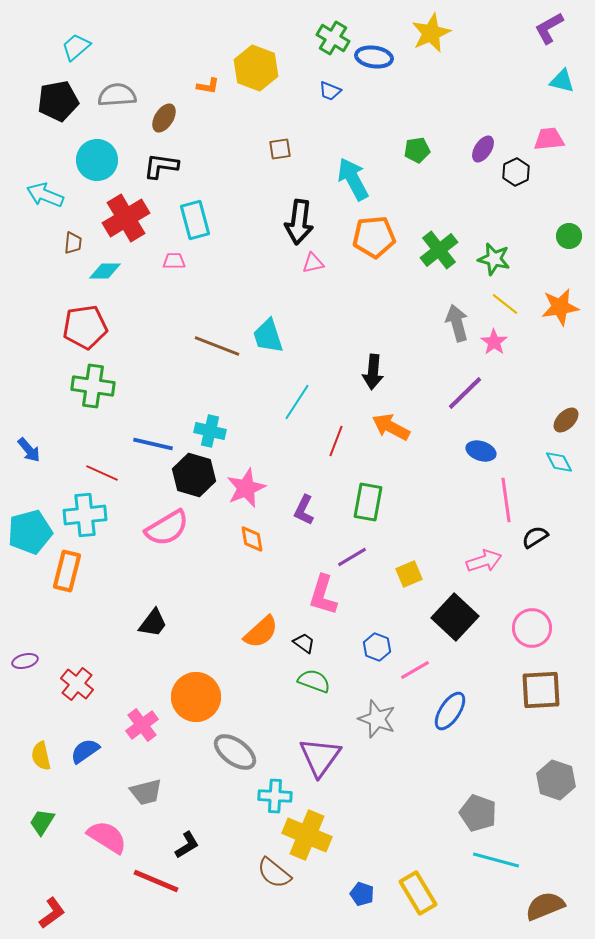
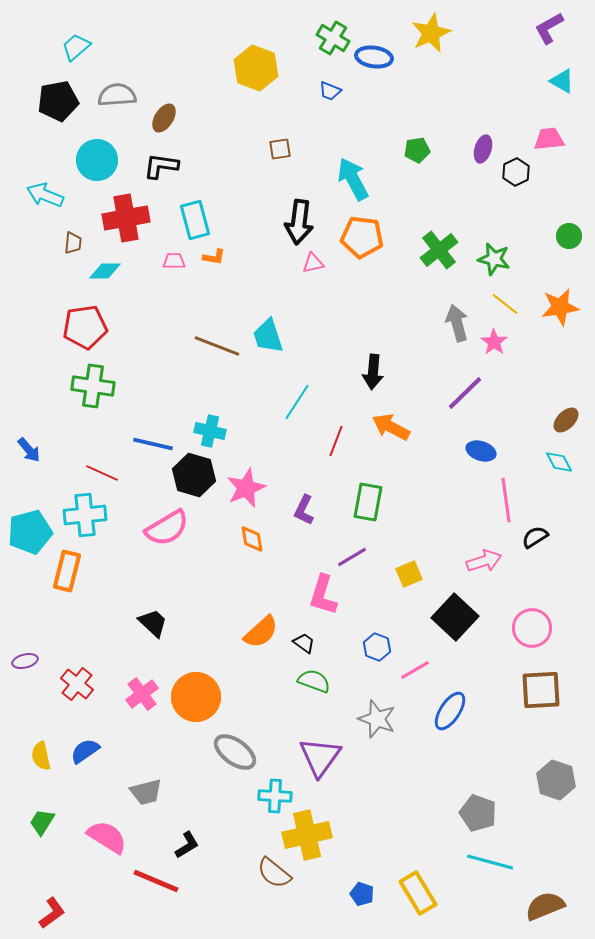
cyan triangle at (562, 81): rotated 16 degrees clockwise
orange L-shape at (208, 86): moved 6 px right, 171 px down
purple ellipse at (483, 149): rotated 16 degrees counterclockwise
red cross at (126, 218): rotated 21 degrees clockwise
orange pentagon at (374, 237): moved 12 px left; rotated 12 degrees clockwise
black trapezoid at (153, 623): rotated 84 degrees counterclockwise
pink cross at (142, 725): moved 31 px up
yellow cross at (307, 835): rotated 36 degrees counterclockwise
cyan line at (496, 860): moved 6 px left, 2 px down
